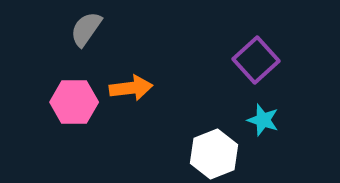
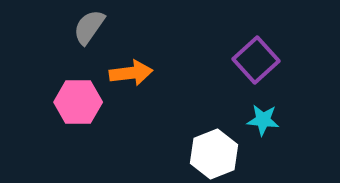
gray semicircle: moved 3 px right, 2 px up
orange arrow: moved 15 px up
pink hexagon: moved 4 px right
cyan star: rotated 12 degrees counterclockwise
